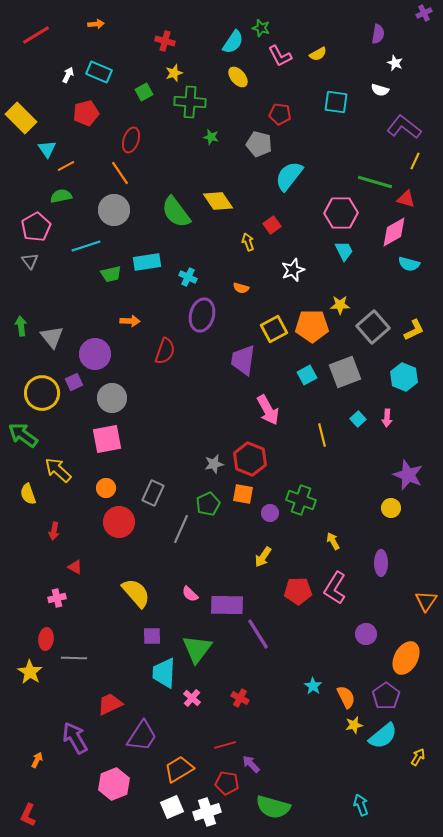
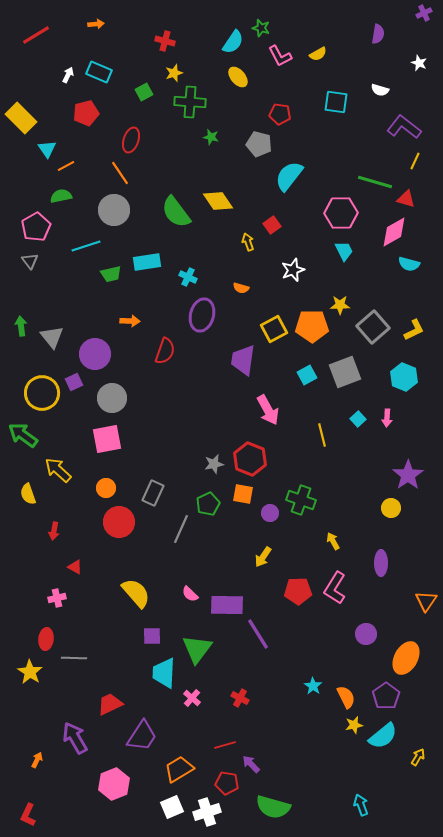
white star at (395, 63): moved 24 px right
purple star at (408, 475): rotated 16 degrees clockwise
